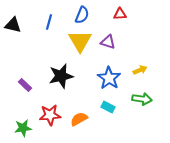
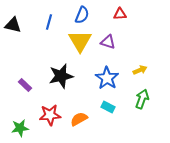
blue star: moved 2 px left
green arrow: rotated 78 degrees counterclockwise
green star: moved 3 px left
